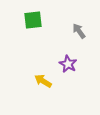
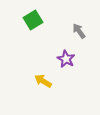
green square: rotated 24 degrees counterclockwise
purple star: moved 2 px left, 5 px up
